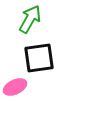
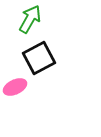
black square: rotated 20 degrees counterclockwise
